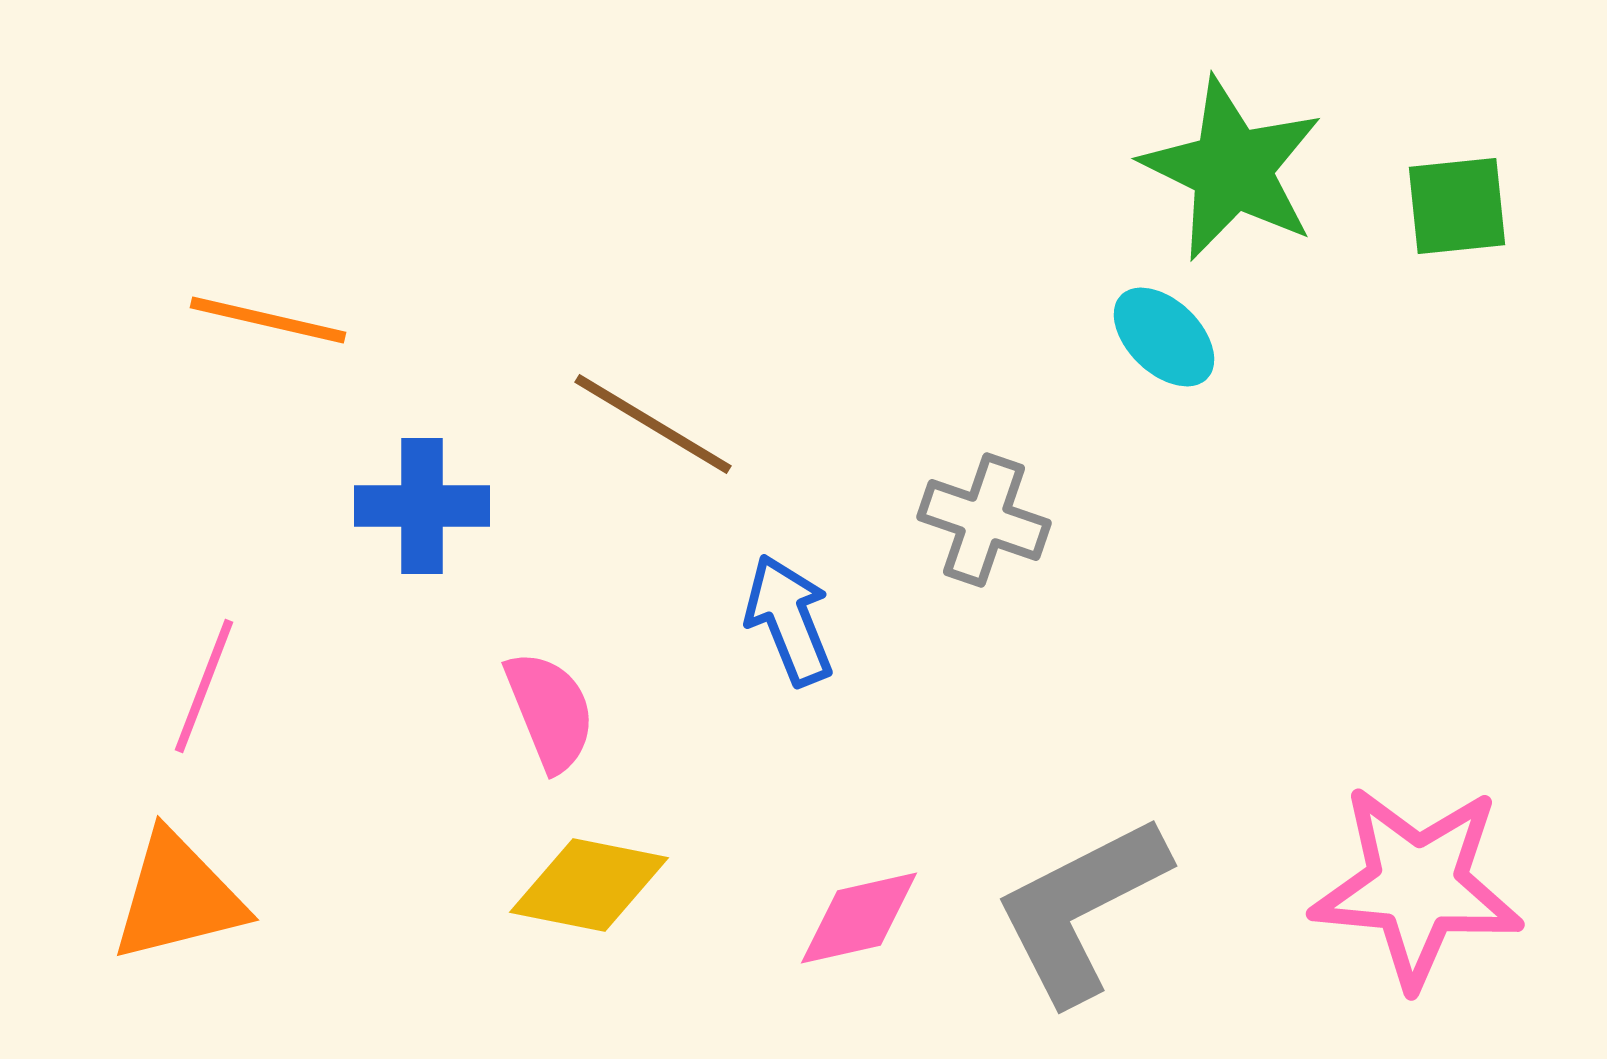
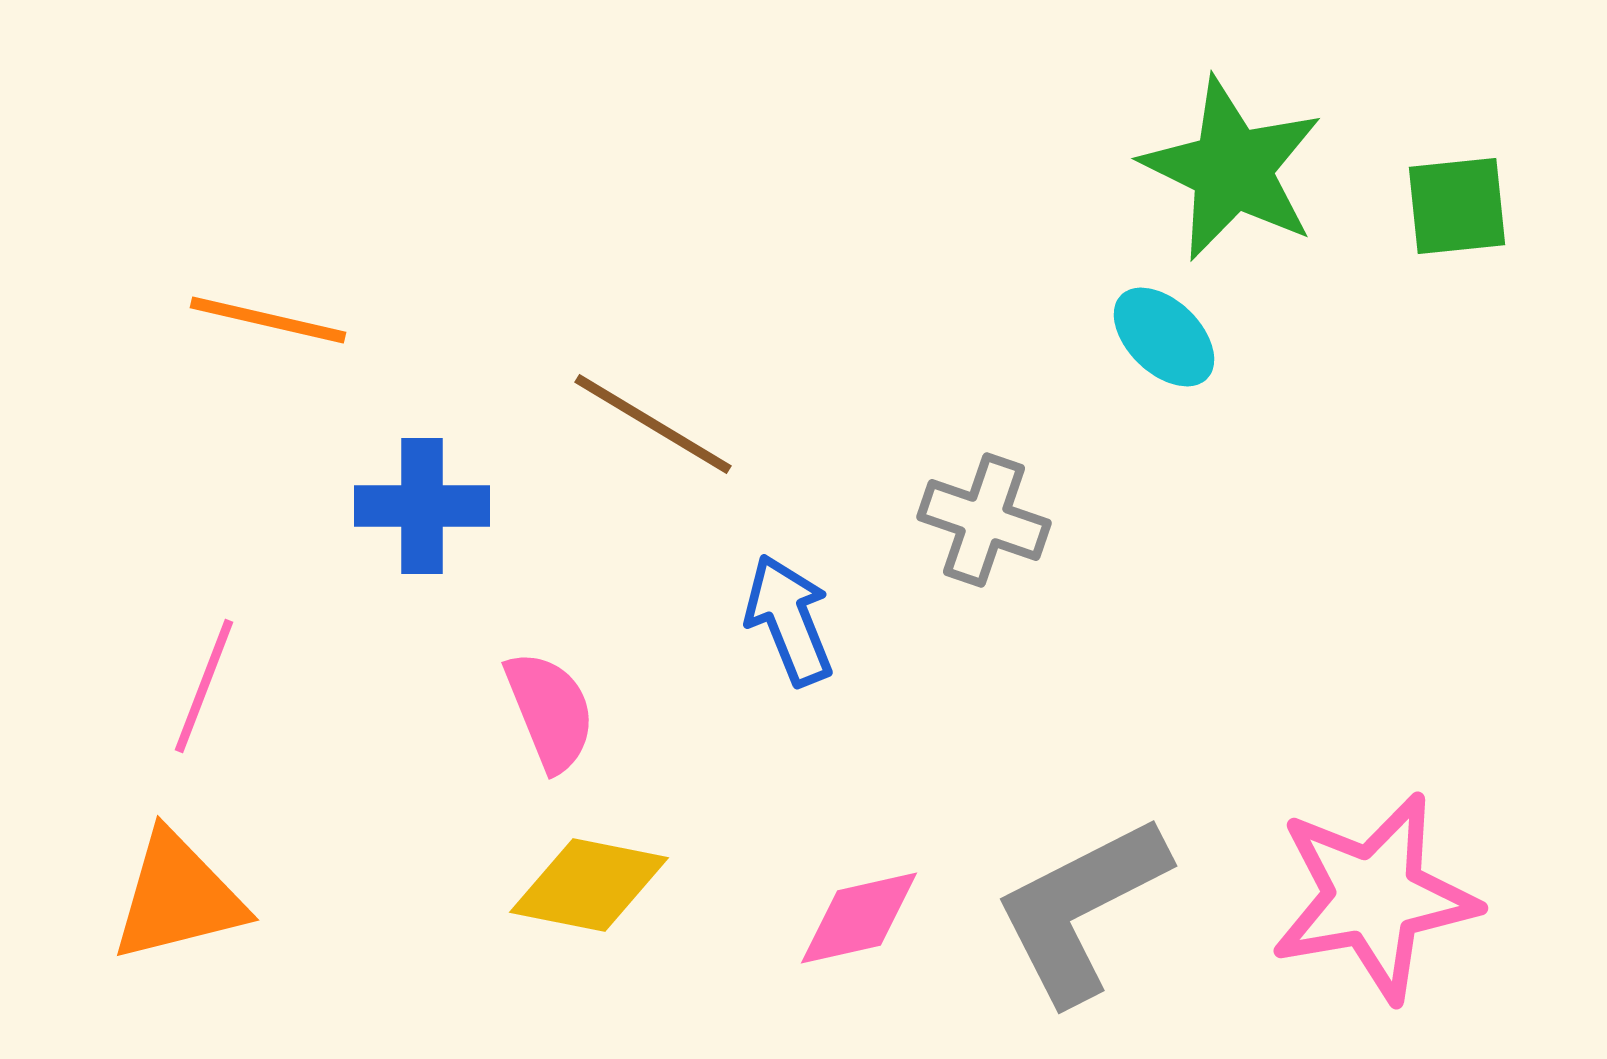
pink star: moved 43 px left, 11 px down; rotated 15 degrees counterclockwise
